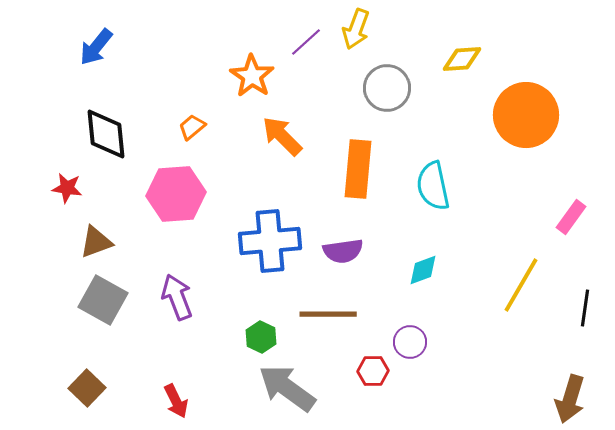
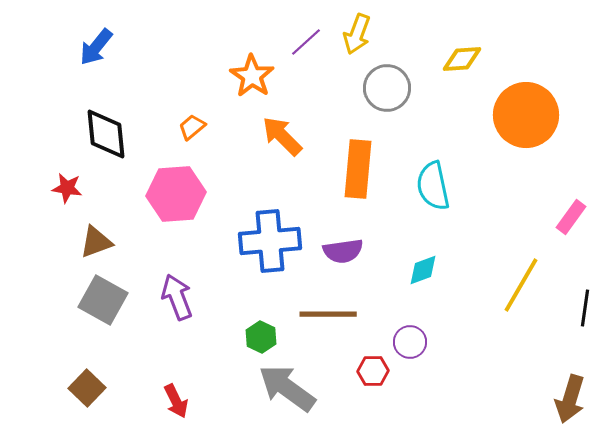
yellow arrow: moved 1 px right, 5 px down
